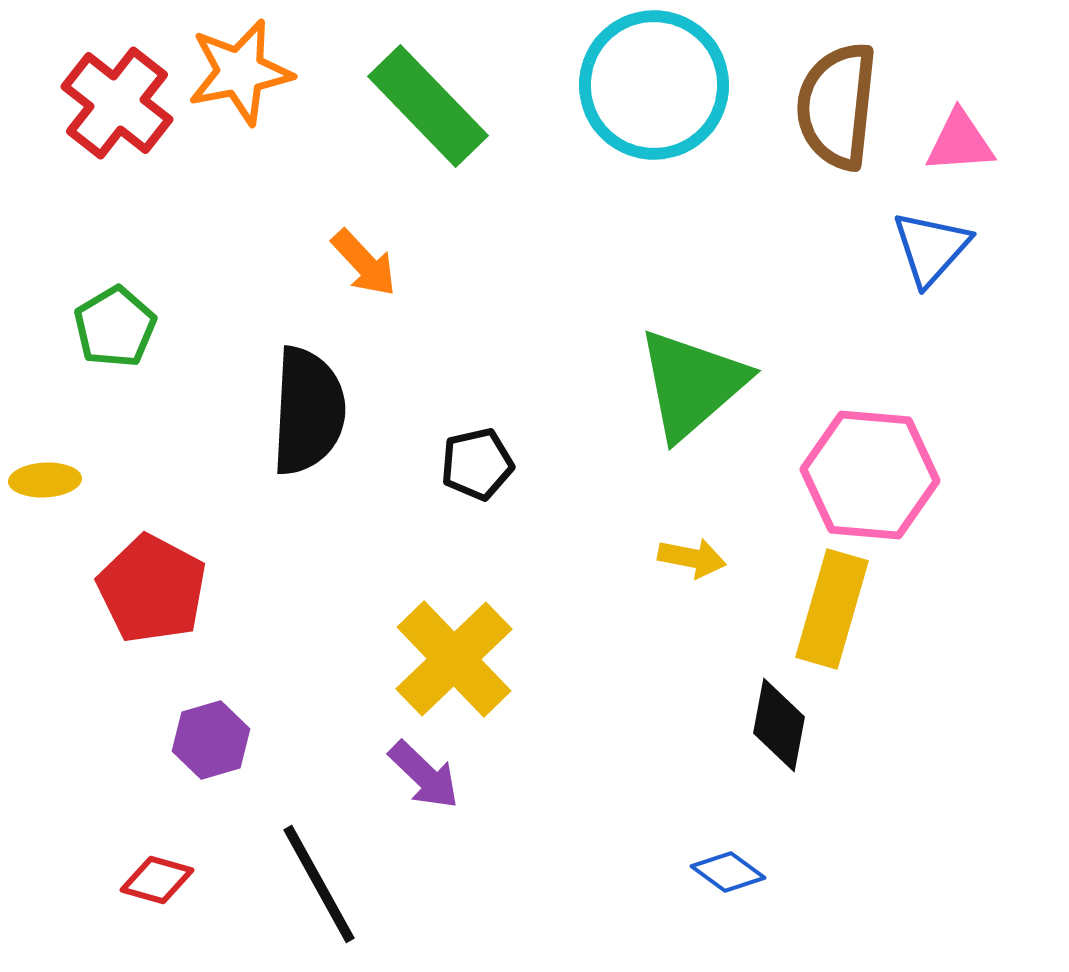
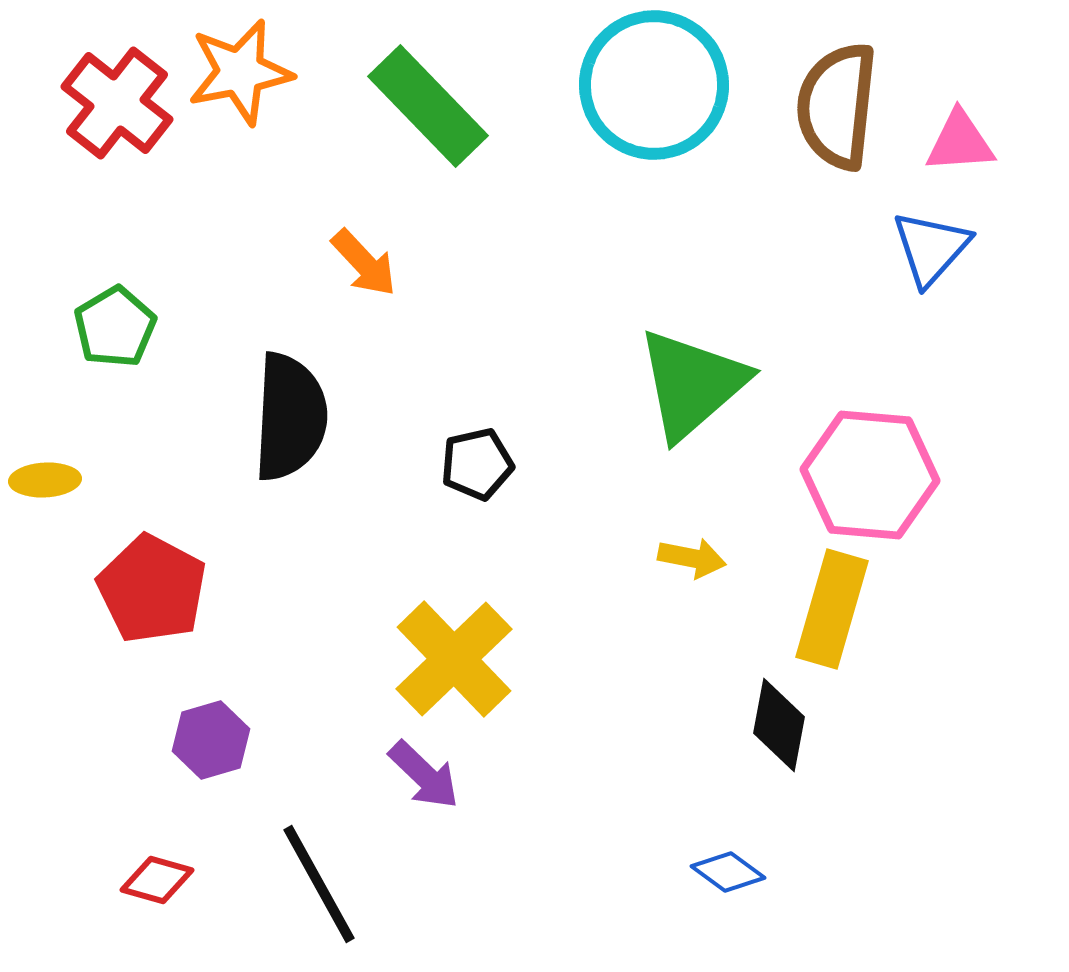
black semicircle: moved 18 px left, 6 px down
